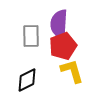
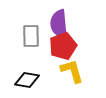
purple semicircle: rotated 8 degrees counterclockwise
black diamond: rotated 35 degrees clockwise
